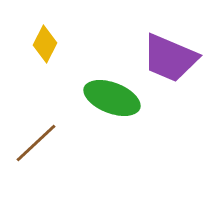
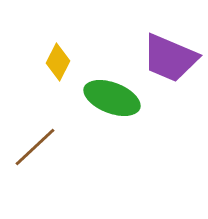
yellow diamond: moved 13 px right, 18 px down
brown line: moved 1 px left, 4 px down
